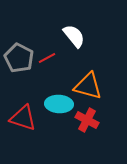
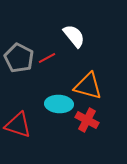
red triangle: moved 5 px left, 7 px down
